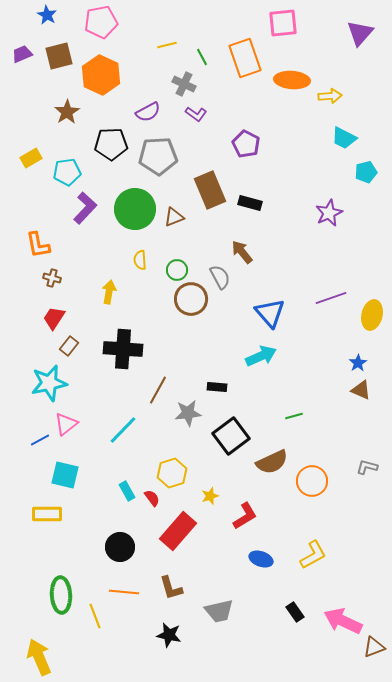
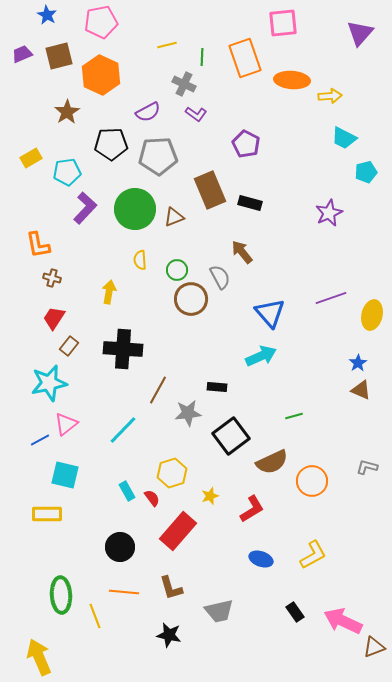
green line at (202, 57): rotated 30 degrees clockwise
red L-shape at (245, 516): moved 7 px right, 7 px up
